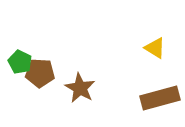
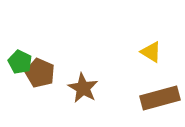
yellow triangle: moved 4 px left, 4 px down
brown pentagon: rotated 20 degrees clockwise
brown star: moved 3 px right
